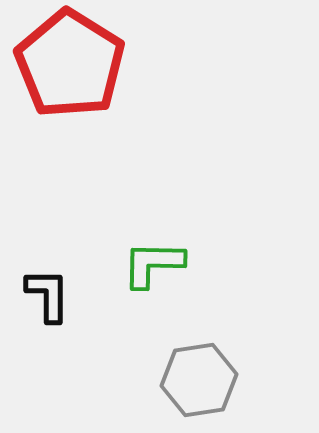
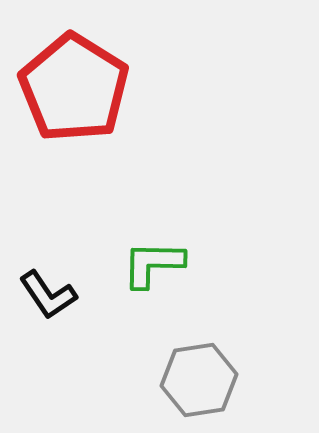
red pentagon: moved 4 px right, 24 px down
black L-shape: rotated 146 degrees clockwise
